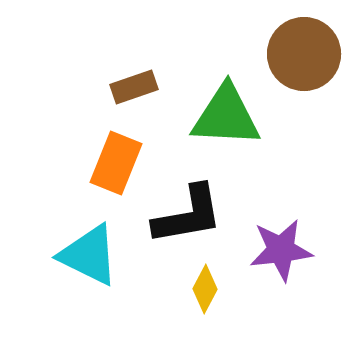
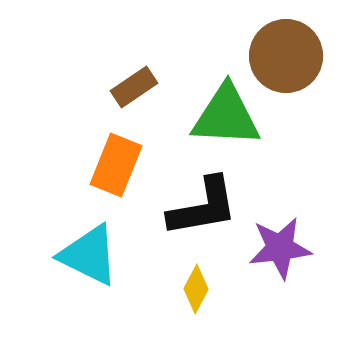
brown circle: moved 18 px left, 2 px down
brown rectangle: rotated 15 degrees counterclockwise
orange rectangle: moved 2 px down
black L-shape: moved 15 px right, 8 px up
purple star: moved 1 px left, 2 px up
yellow diamond: moved 9 px left
